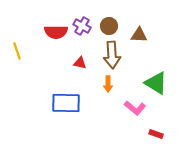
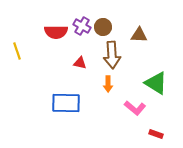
brown circle: moved 6 px left, 1 px down
